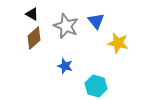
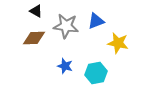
black triangle: moved 4 px right, 3 px up
blue triangle: rotated 48 degrees clockwise
gray star: rotated 15 degrees counterclockwise
brown diamond: rotated 40 degrees clockwise
cyan hexagon: moved 13 px up; rotated 25 degrees counterclockwise
